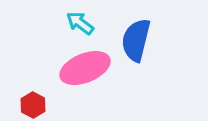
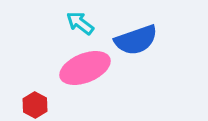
blue semicircle: rotated 123 degrees counterclockwise
red hexagon: moved 2 px right
